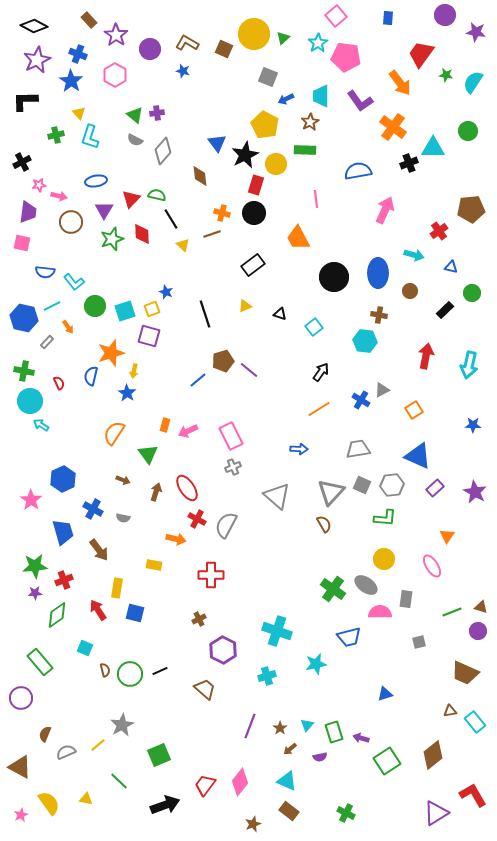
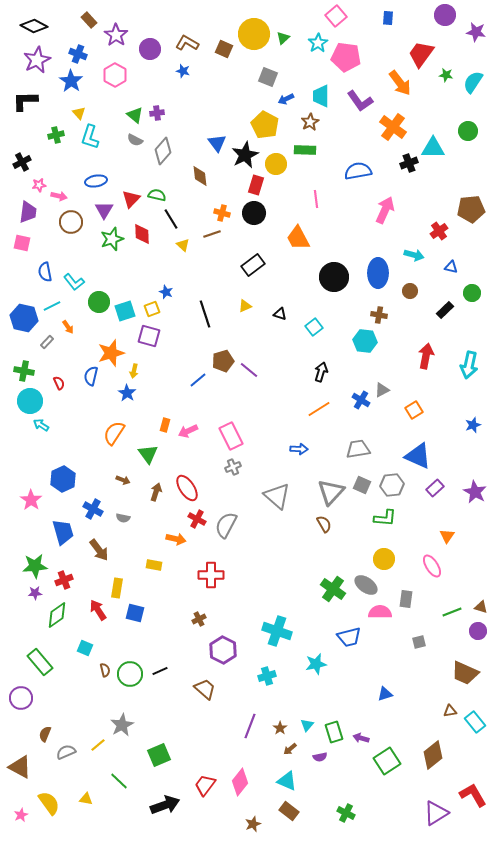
blue semicircle at (45, 272): rotated 72 degrees clockwise
green circle at (95, 306): moved 4 px right, 4 px up
black arrow at (321, 372): rotated 18 degrees counterclockwise
blue star at (473, 425): rotated 21 degrees counterclockwise
